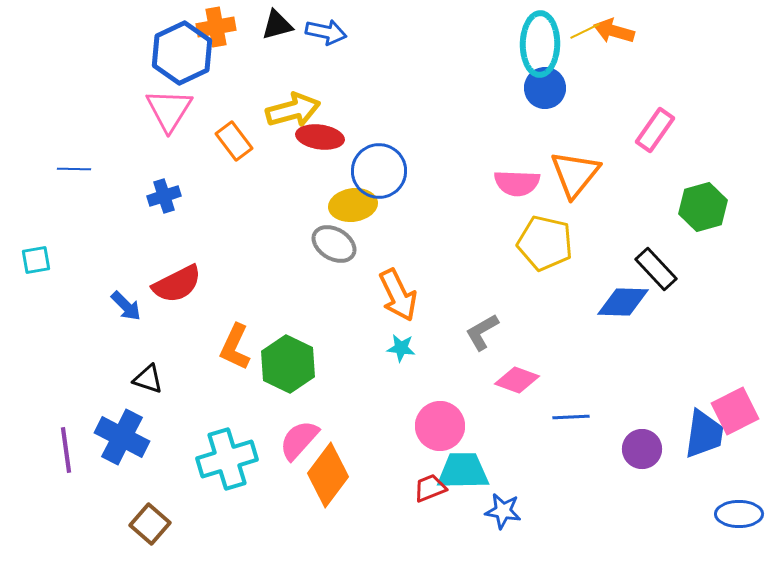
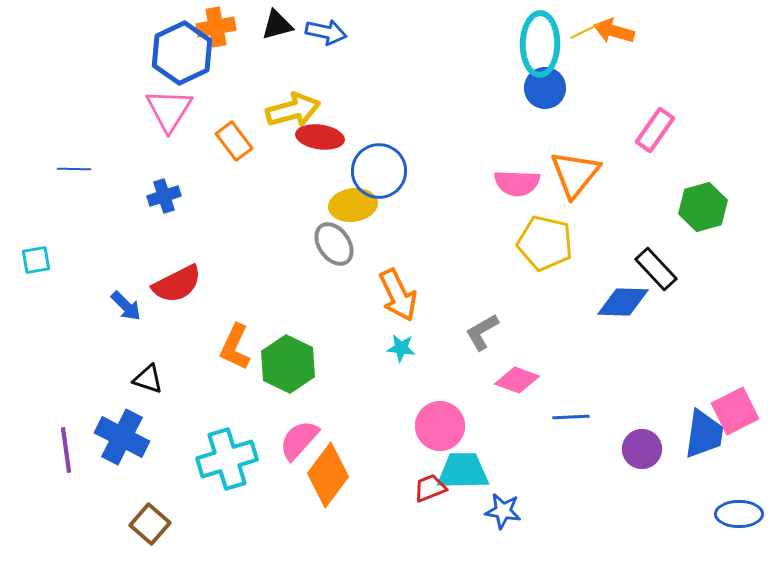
gray ellipse at (334, 244): rotated 24 degrees clockwise
